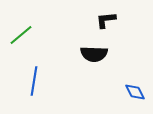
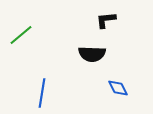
black semicircle: moved 2 px left
blue line: moved 8 px right, 12 px down
blue diamond: moved 17 px left, 4 px up
